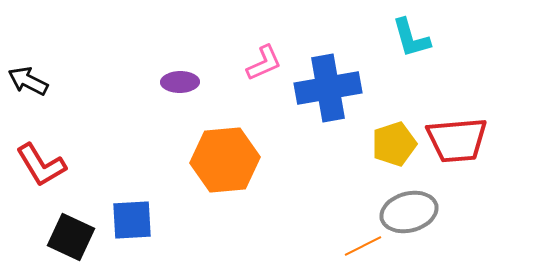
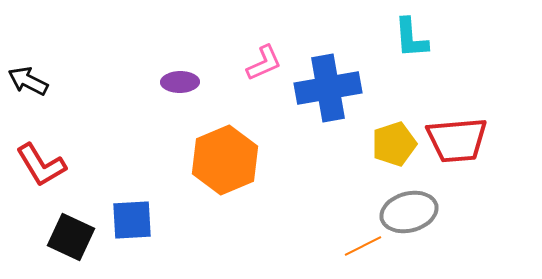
cyan L-shape: rotated 12 degrees clockwise
orange hexagon: rotated 18 degrees counterclockwise
